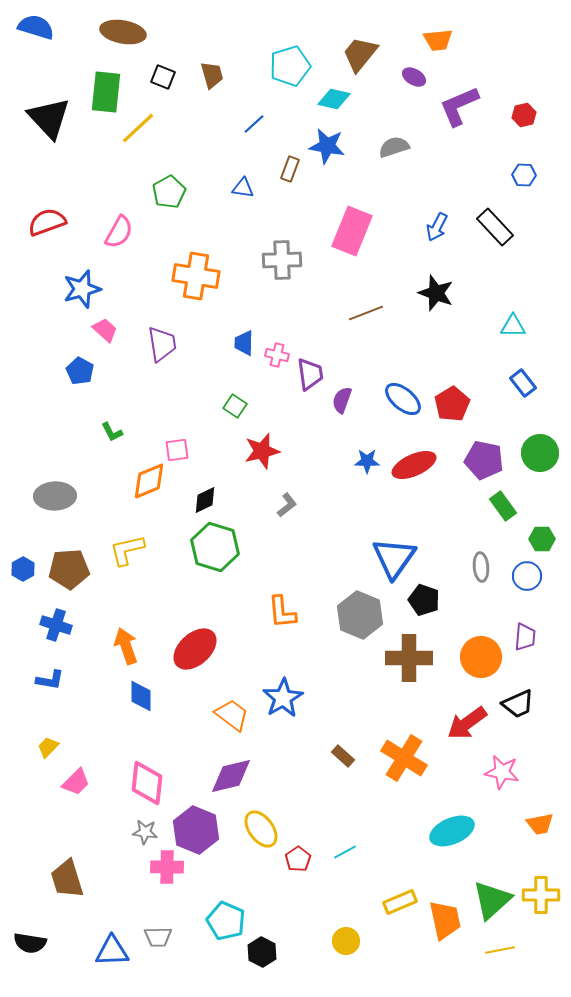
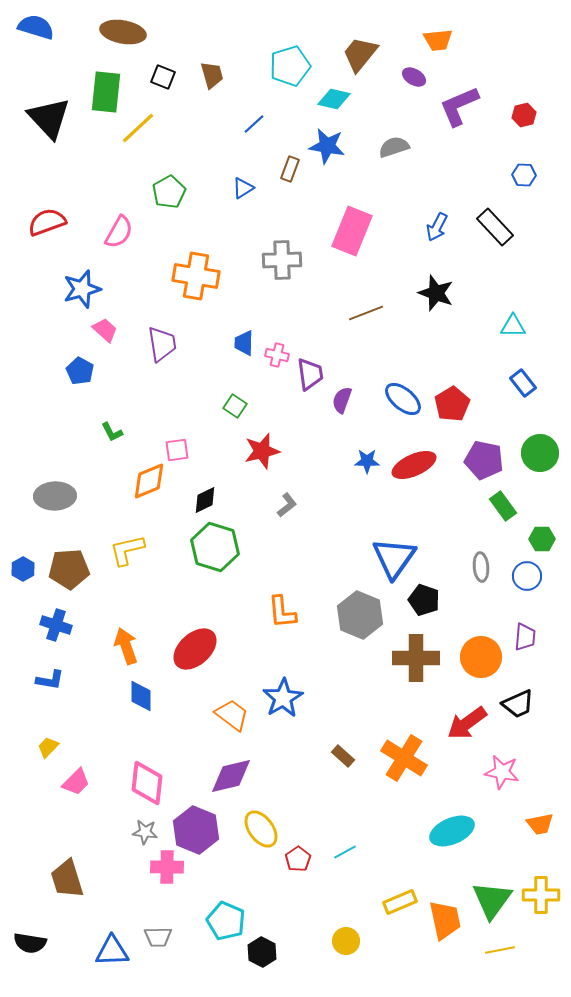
blue triangle at (243, 188): rotated 40 degrees counterclockwise
brown cross at (409, 658): moved 7 px right
green triangle at (492, 900): rotated 12 degrees counterclockwise
